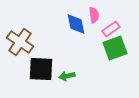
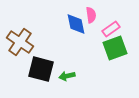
pink semicircle: moved 3 px left
black square: rotated 12 degrees clockwise
